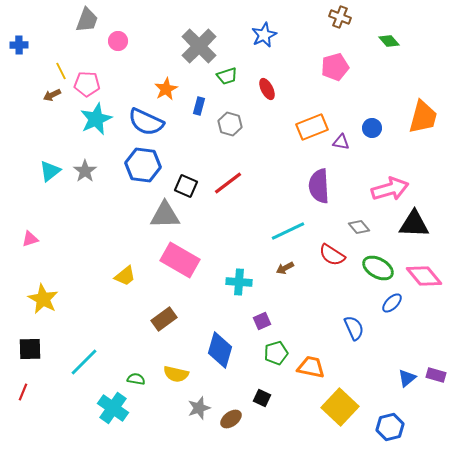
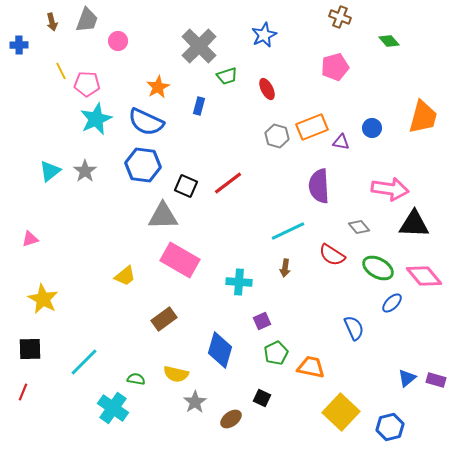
orange star at (166, 89): moved 8 px left, 2 px up
brown arrow at (52, 95): moved 73 px up; rotated 78 degrees counterclockwise
gray hexagon at (230, 124): moved 47 px right, 12 px down
pink arrow at (390, 189): rotated 24 degrees clockwise
gray triangle at (165, 215): moved 2 px left, 1 px down
brown arrow at (285, 268): rotated 54 degrees counterclockwise
green pentagon at (276, 353): rotated 10 degrees counterclockwise
purple rectangle at (436, 375): moved 5 px down
yellow square at (340, 407): moved 1 px right, 5 px down
gray star at (199, 408): moved 4 px left, 6 px up; rotated 15 degrees counterclockwise
